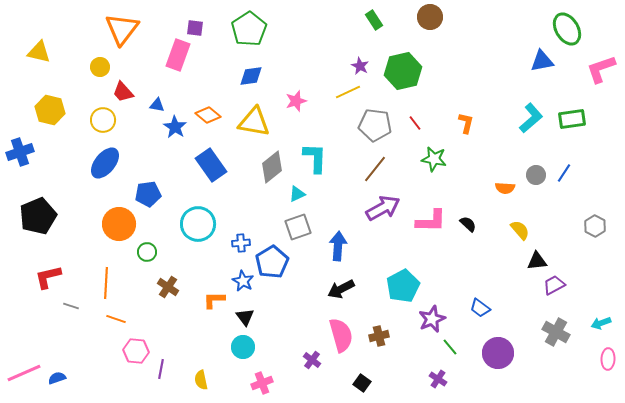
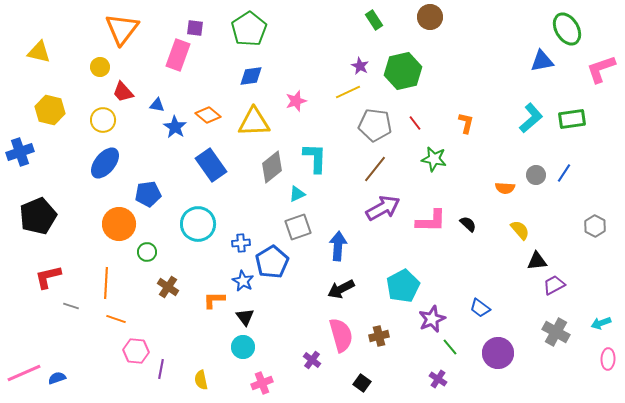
yellow triangle at (254, 122): rotated 12 degrees counterclockwise
